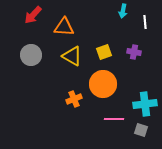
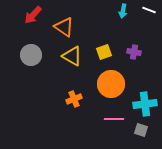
white line: moved 4 px right, 12 px up; rotated 64 degrees counterclockwise
orange triangle: rotated 30 degrees clockwise
orange circle: moved 8 px right
